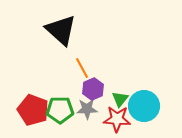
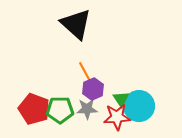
black triangle: moved 15 px right, 6 px up
orange line: moved 3 px right, 4 px down
green triangle: moved 1 px right; rotated 12 degrees counterclockwise
cyan circle: moved 5 px left
red pentagon: moved 1 px right, 1 px up
red star: moved 2 px up; rotated 8 degrees counterclockwise
